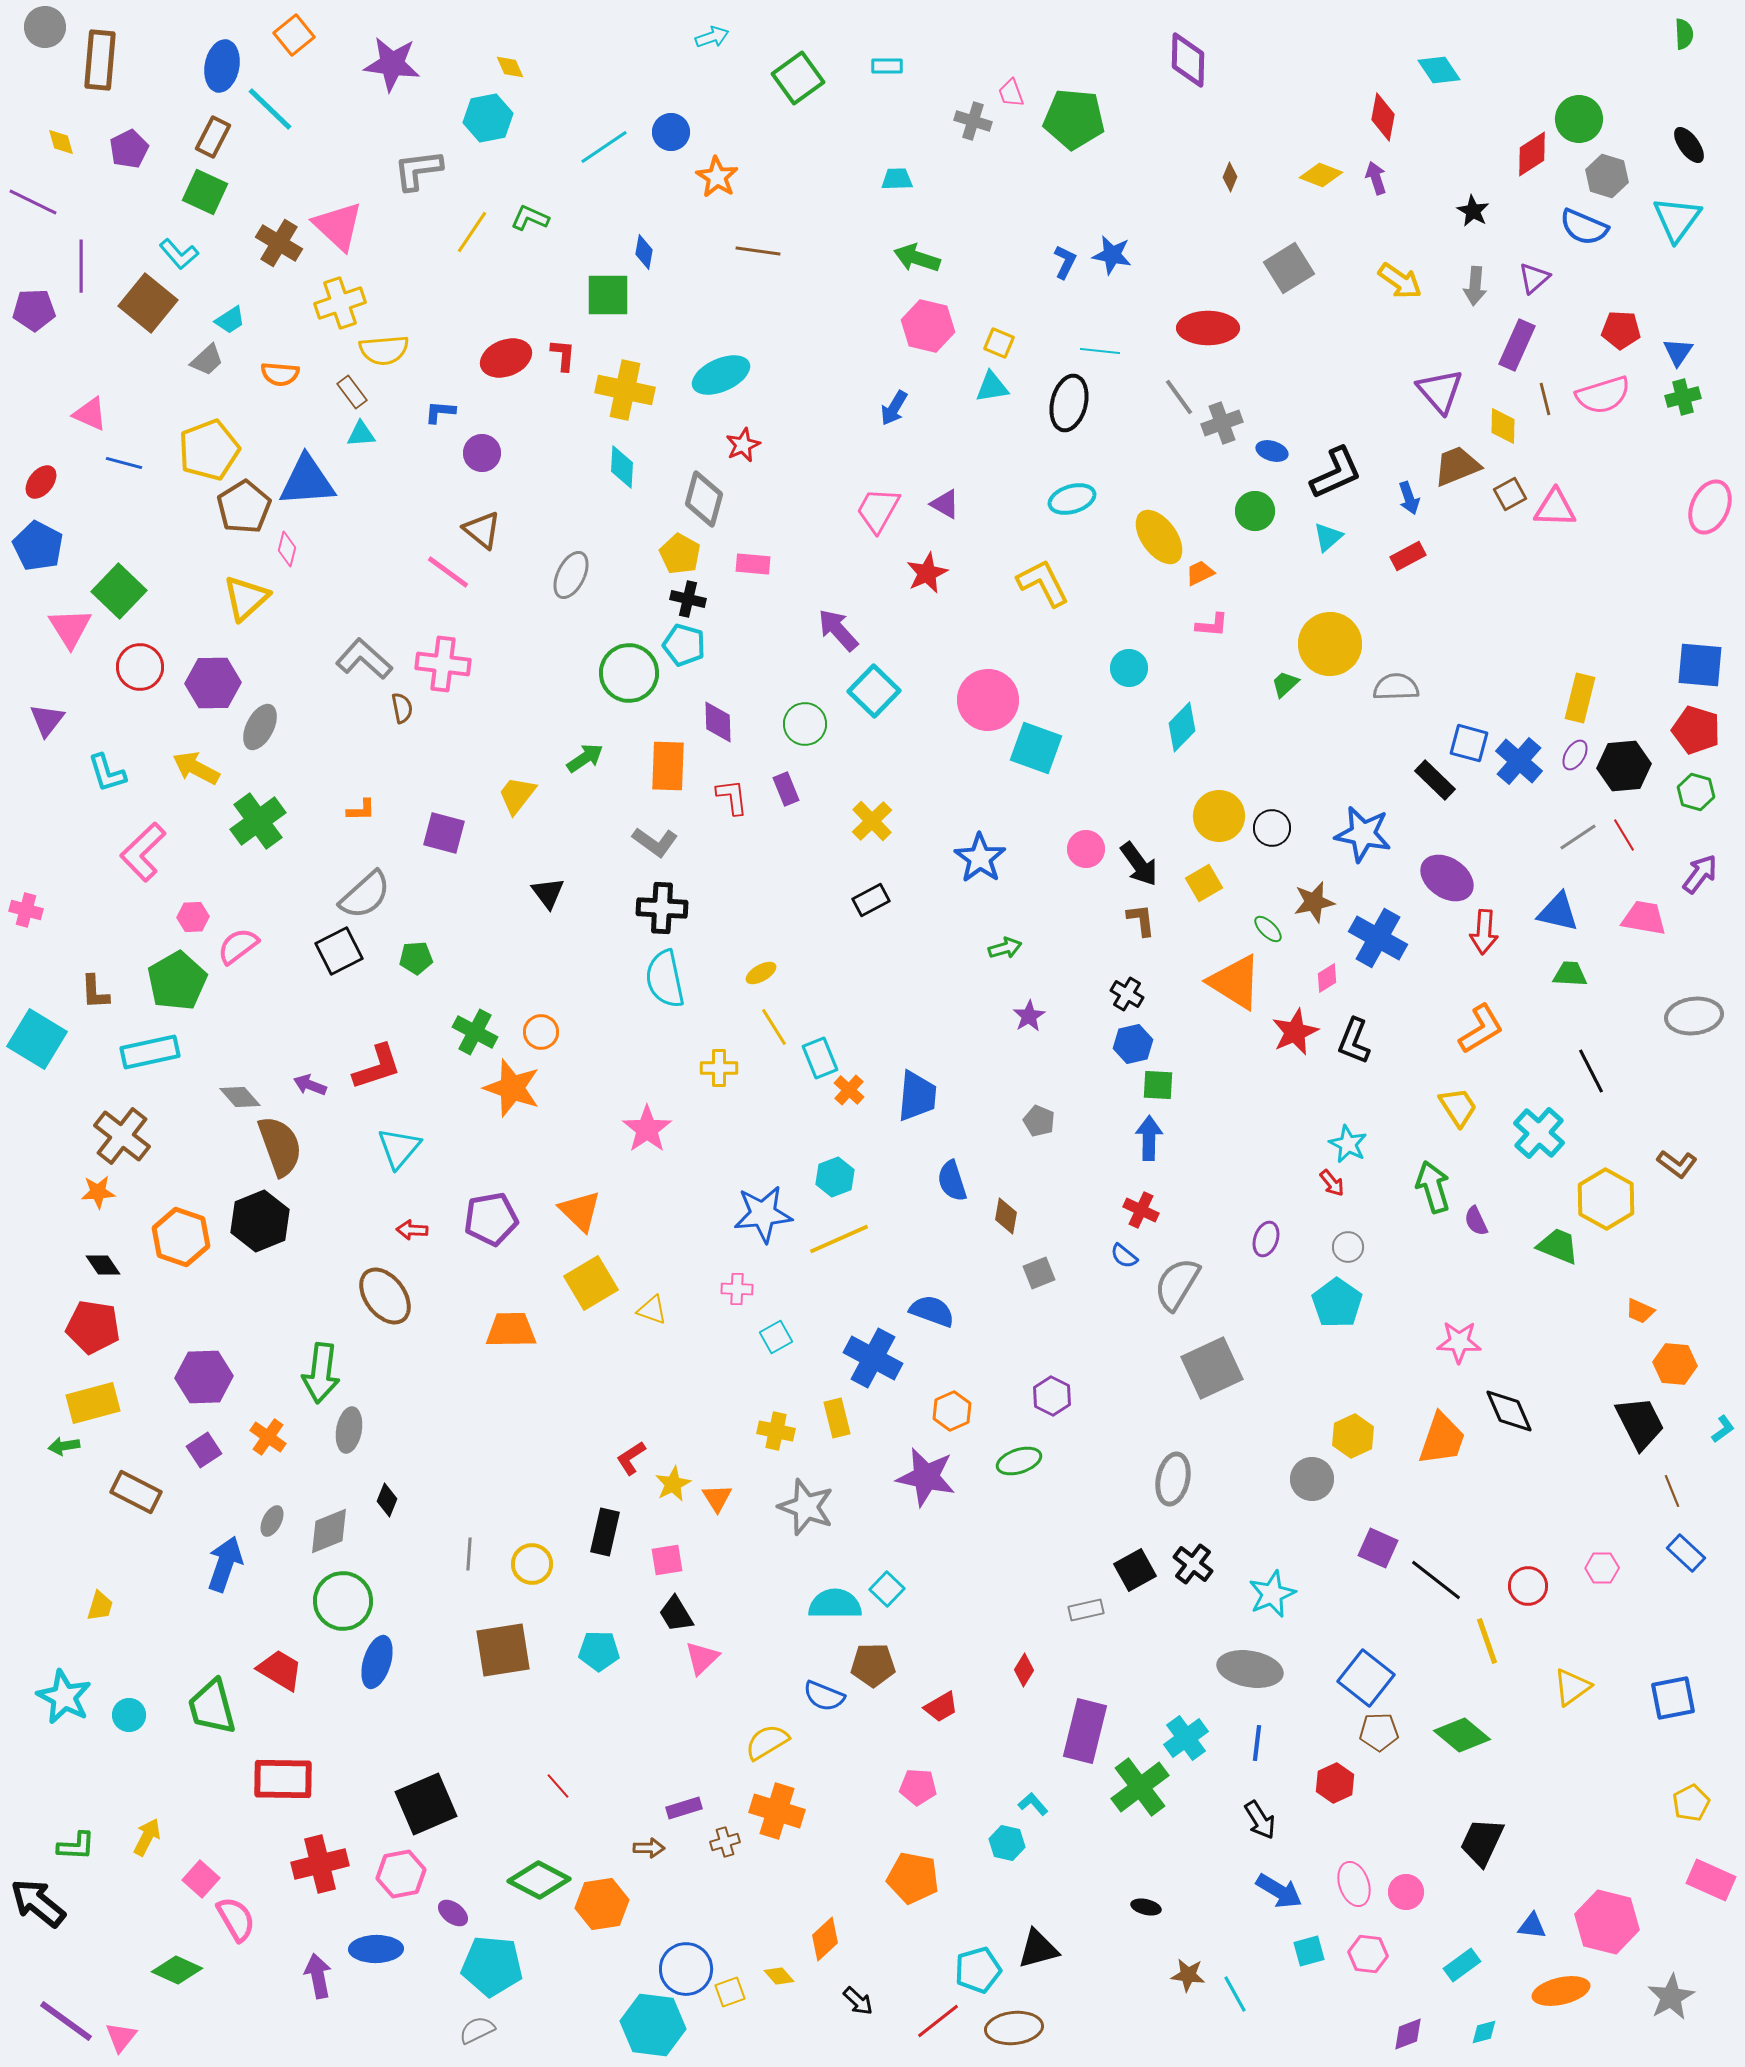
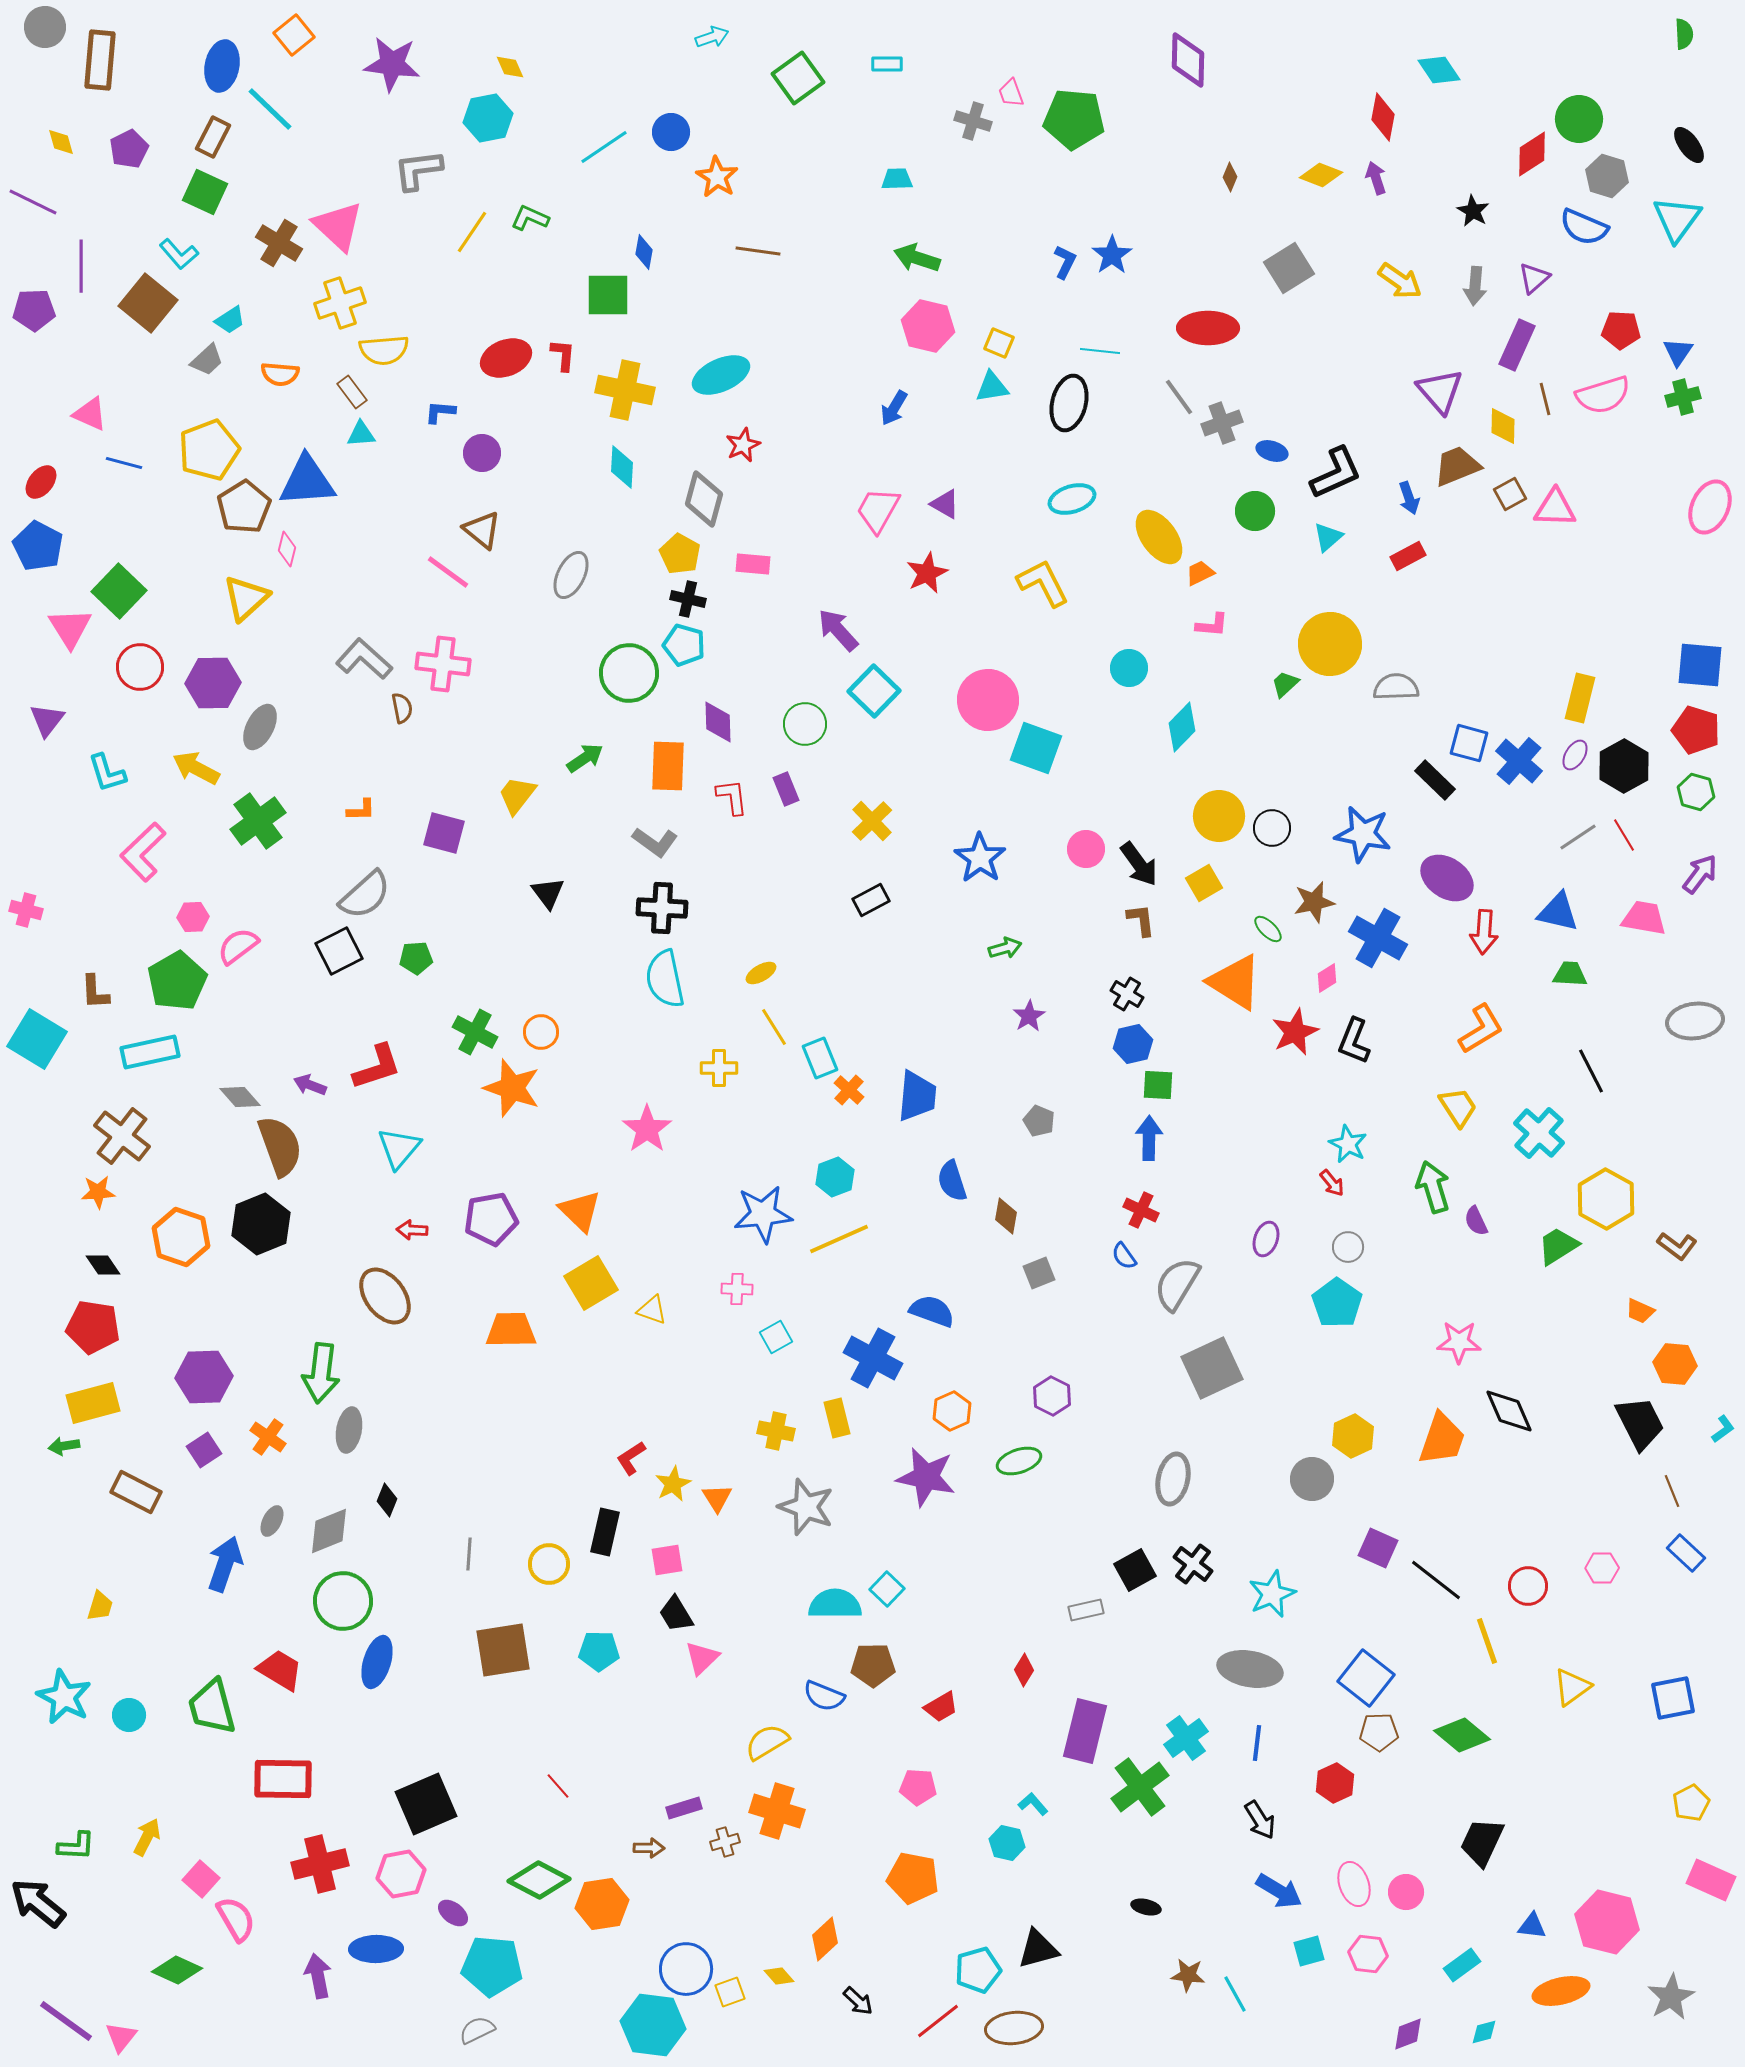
cyan rectangle at (887, 66): moved 2 px up
blue star at (1112, 255): rotated 27 degrees clockwise
black hexagon at (1624, 766): rotated 24 degrees counterclockwise
gray ellipse at (1694, 1016): moved 1 px right, 5 px down
brown L-shape at (1677, 1164): moved 82 px down
black hexagon at (260, 1221): moved 1 px right, 3 px down
green trapezoid at (1558, 1246): rotated 54 degrees counterclockwise
blue semicircle at (1124, 1256): rotated 16 degrees clockwise
yellow circle at (532, 1564): moved 17 px right
